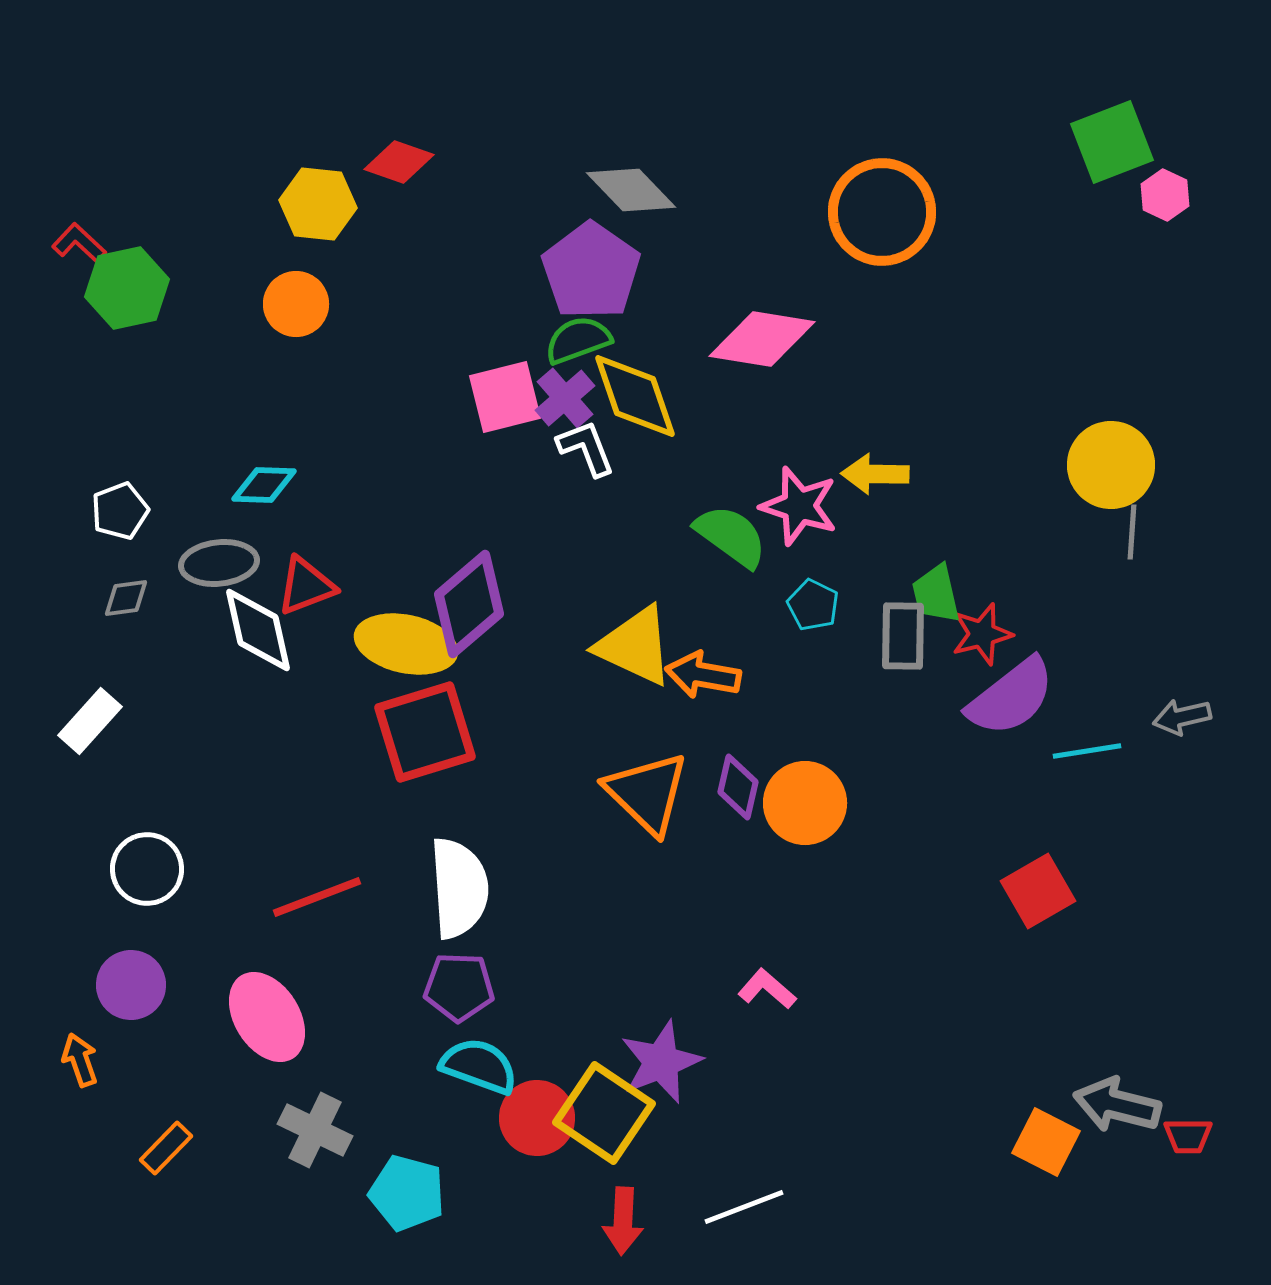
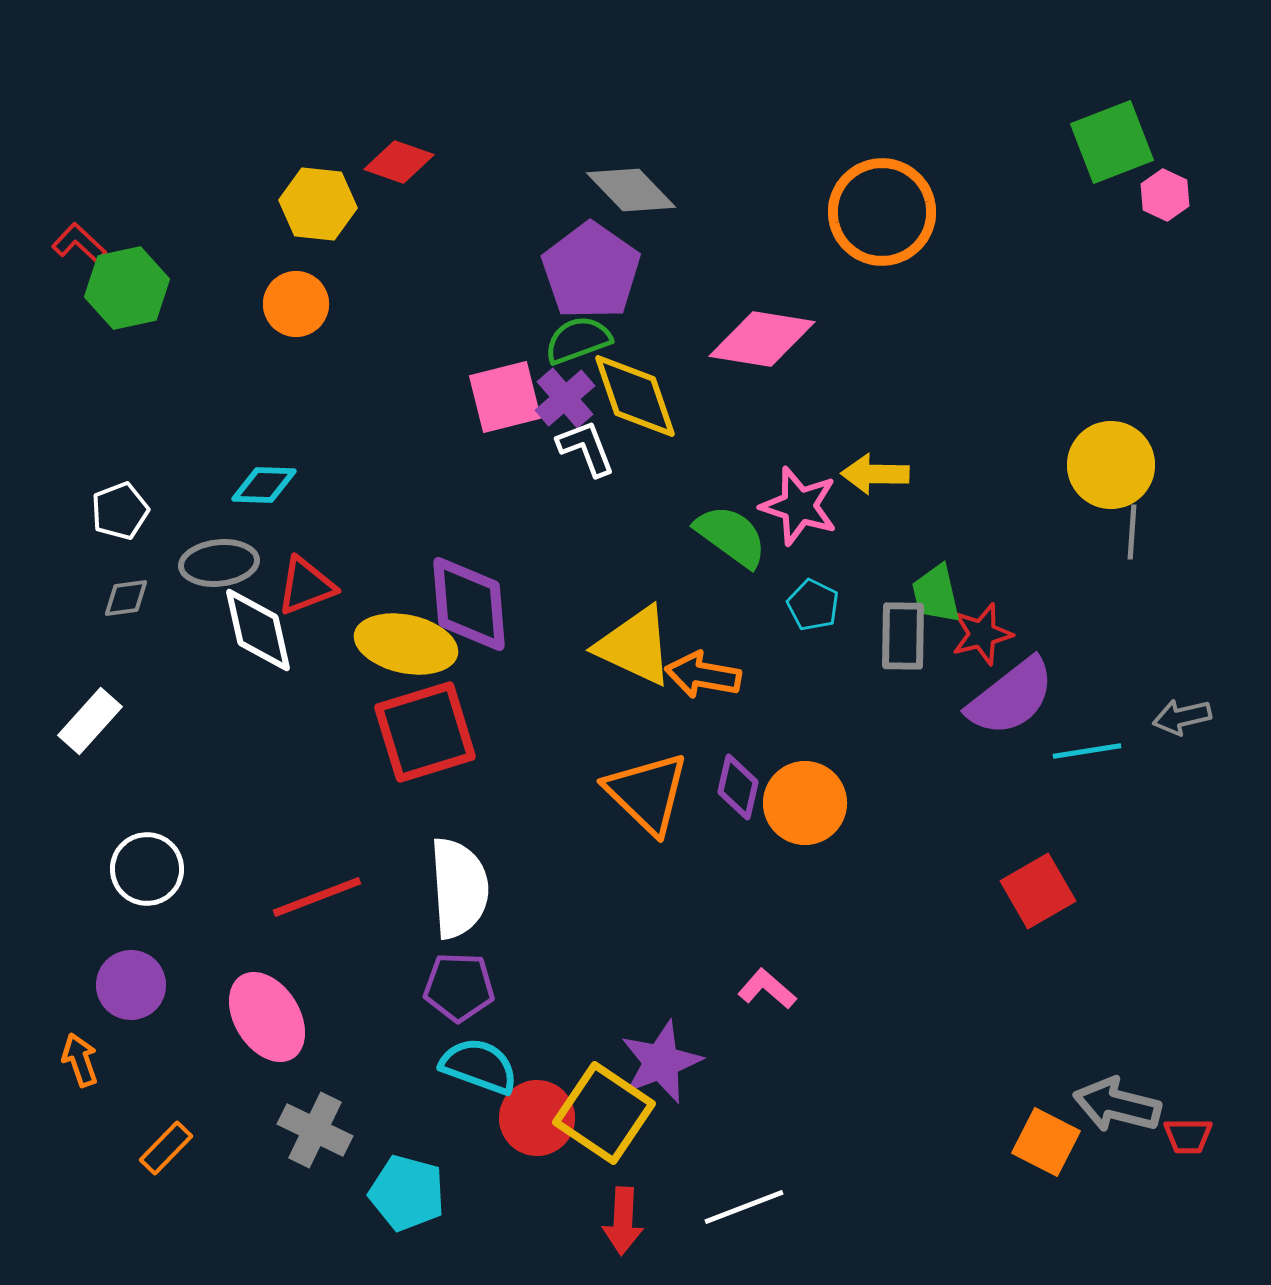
purple diamond at (469, 604): rotated 54 degrees counterclockwise
